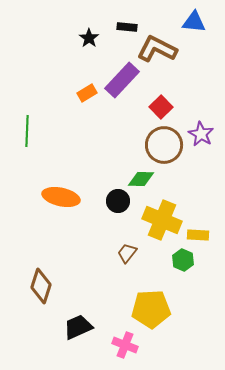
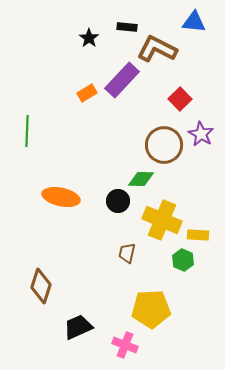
red square: moved 19 px right, 8 px up
brown trapezoid: rotated 25 degrees counterclockwise
